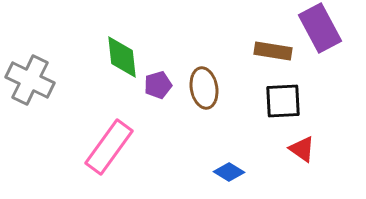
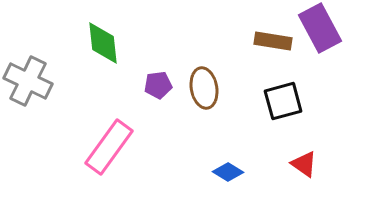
brown rectangle: moved 10 px up
green diamond: moved 19 px left, 14 px up
gray cross: moved 2 px left, 1 px down
purple pentagon: rotated 8 degrees clockwise
black square: rotated 12 degrees counterclockwise
red triangle: moved 2 px right, 15 px down
blue diamond: moved 1 px left
